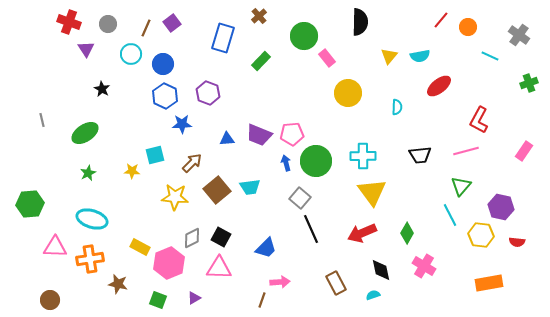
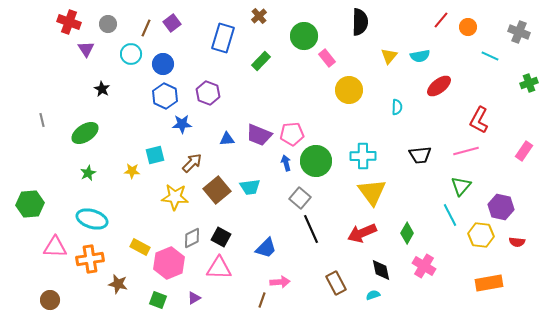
gray cross at (519, 35): moved 3 px up; rotated 15 degrees counterclockwise
yellow circle at (348, 93): moved 1 px right, 3 px up
